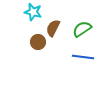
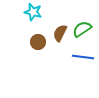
brown semicircle: moved 7 px right, 5 px down
